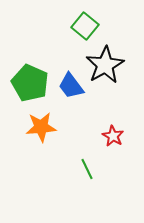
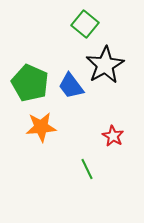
green square: moved 2 px up
